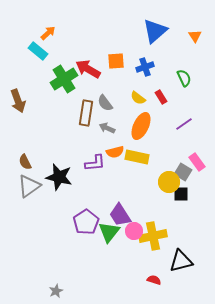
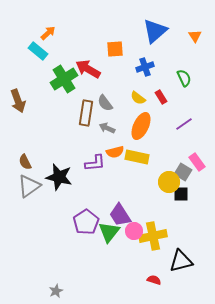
orange square: moved 1 px left, 12 px up
